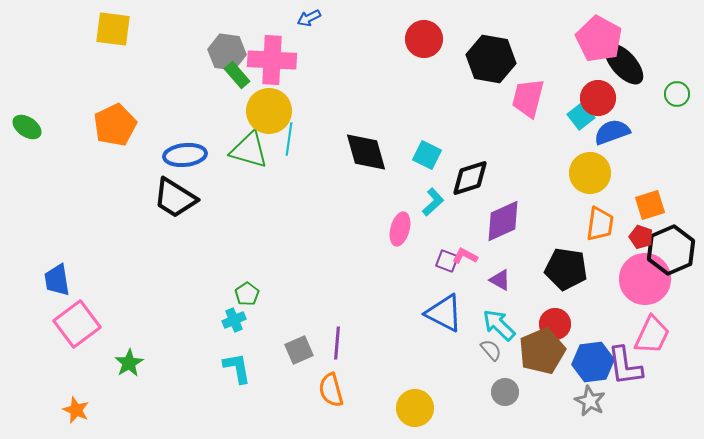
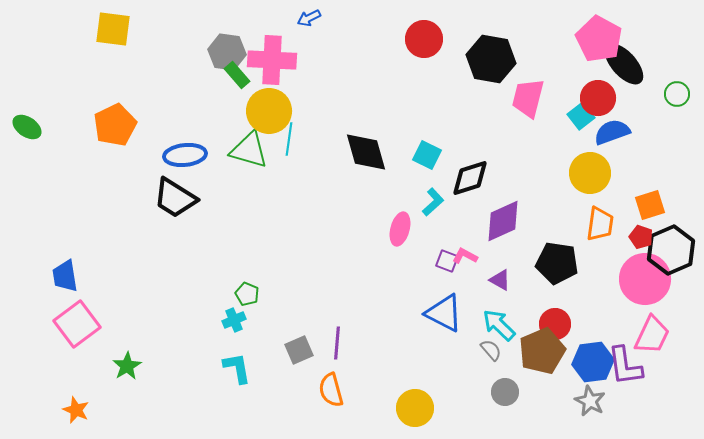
black pentagon at (566, 269): moved 9 px left, 6 px up
blue trapezoid at (57, 280): moved 8 px right, 4 px up
green pentagon at (247, 294): rotated 15 degrees counterclockwise
green star at (129, 363): moved 2 px left, 3 px down
